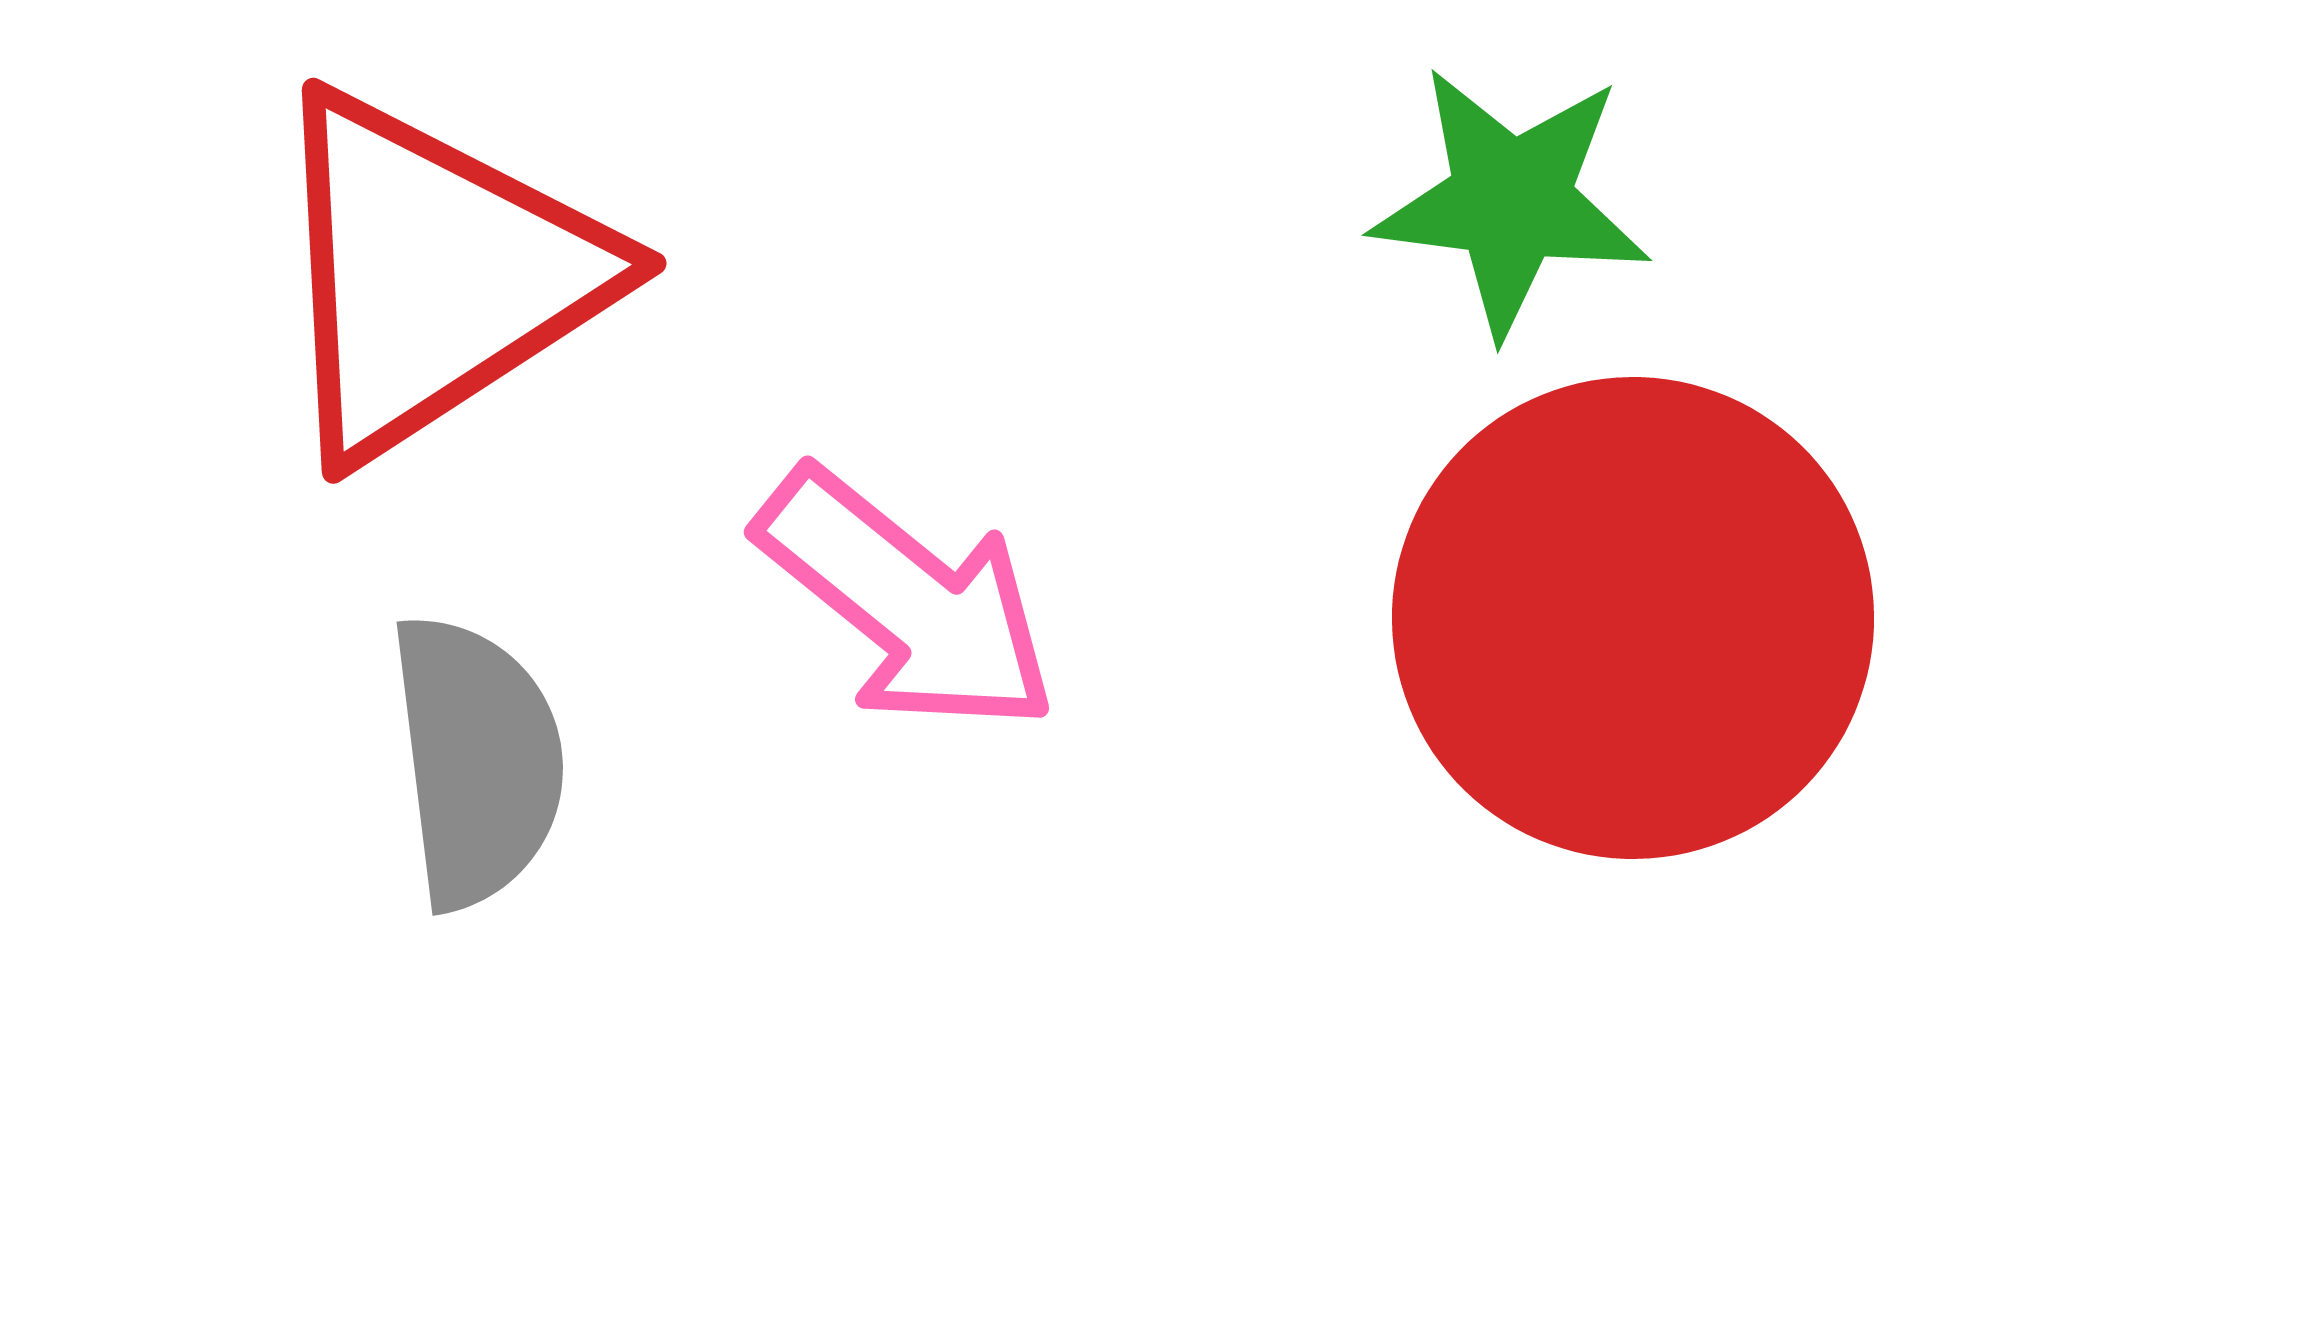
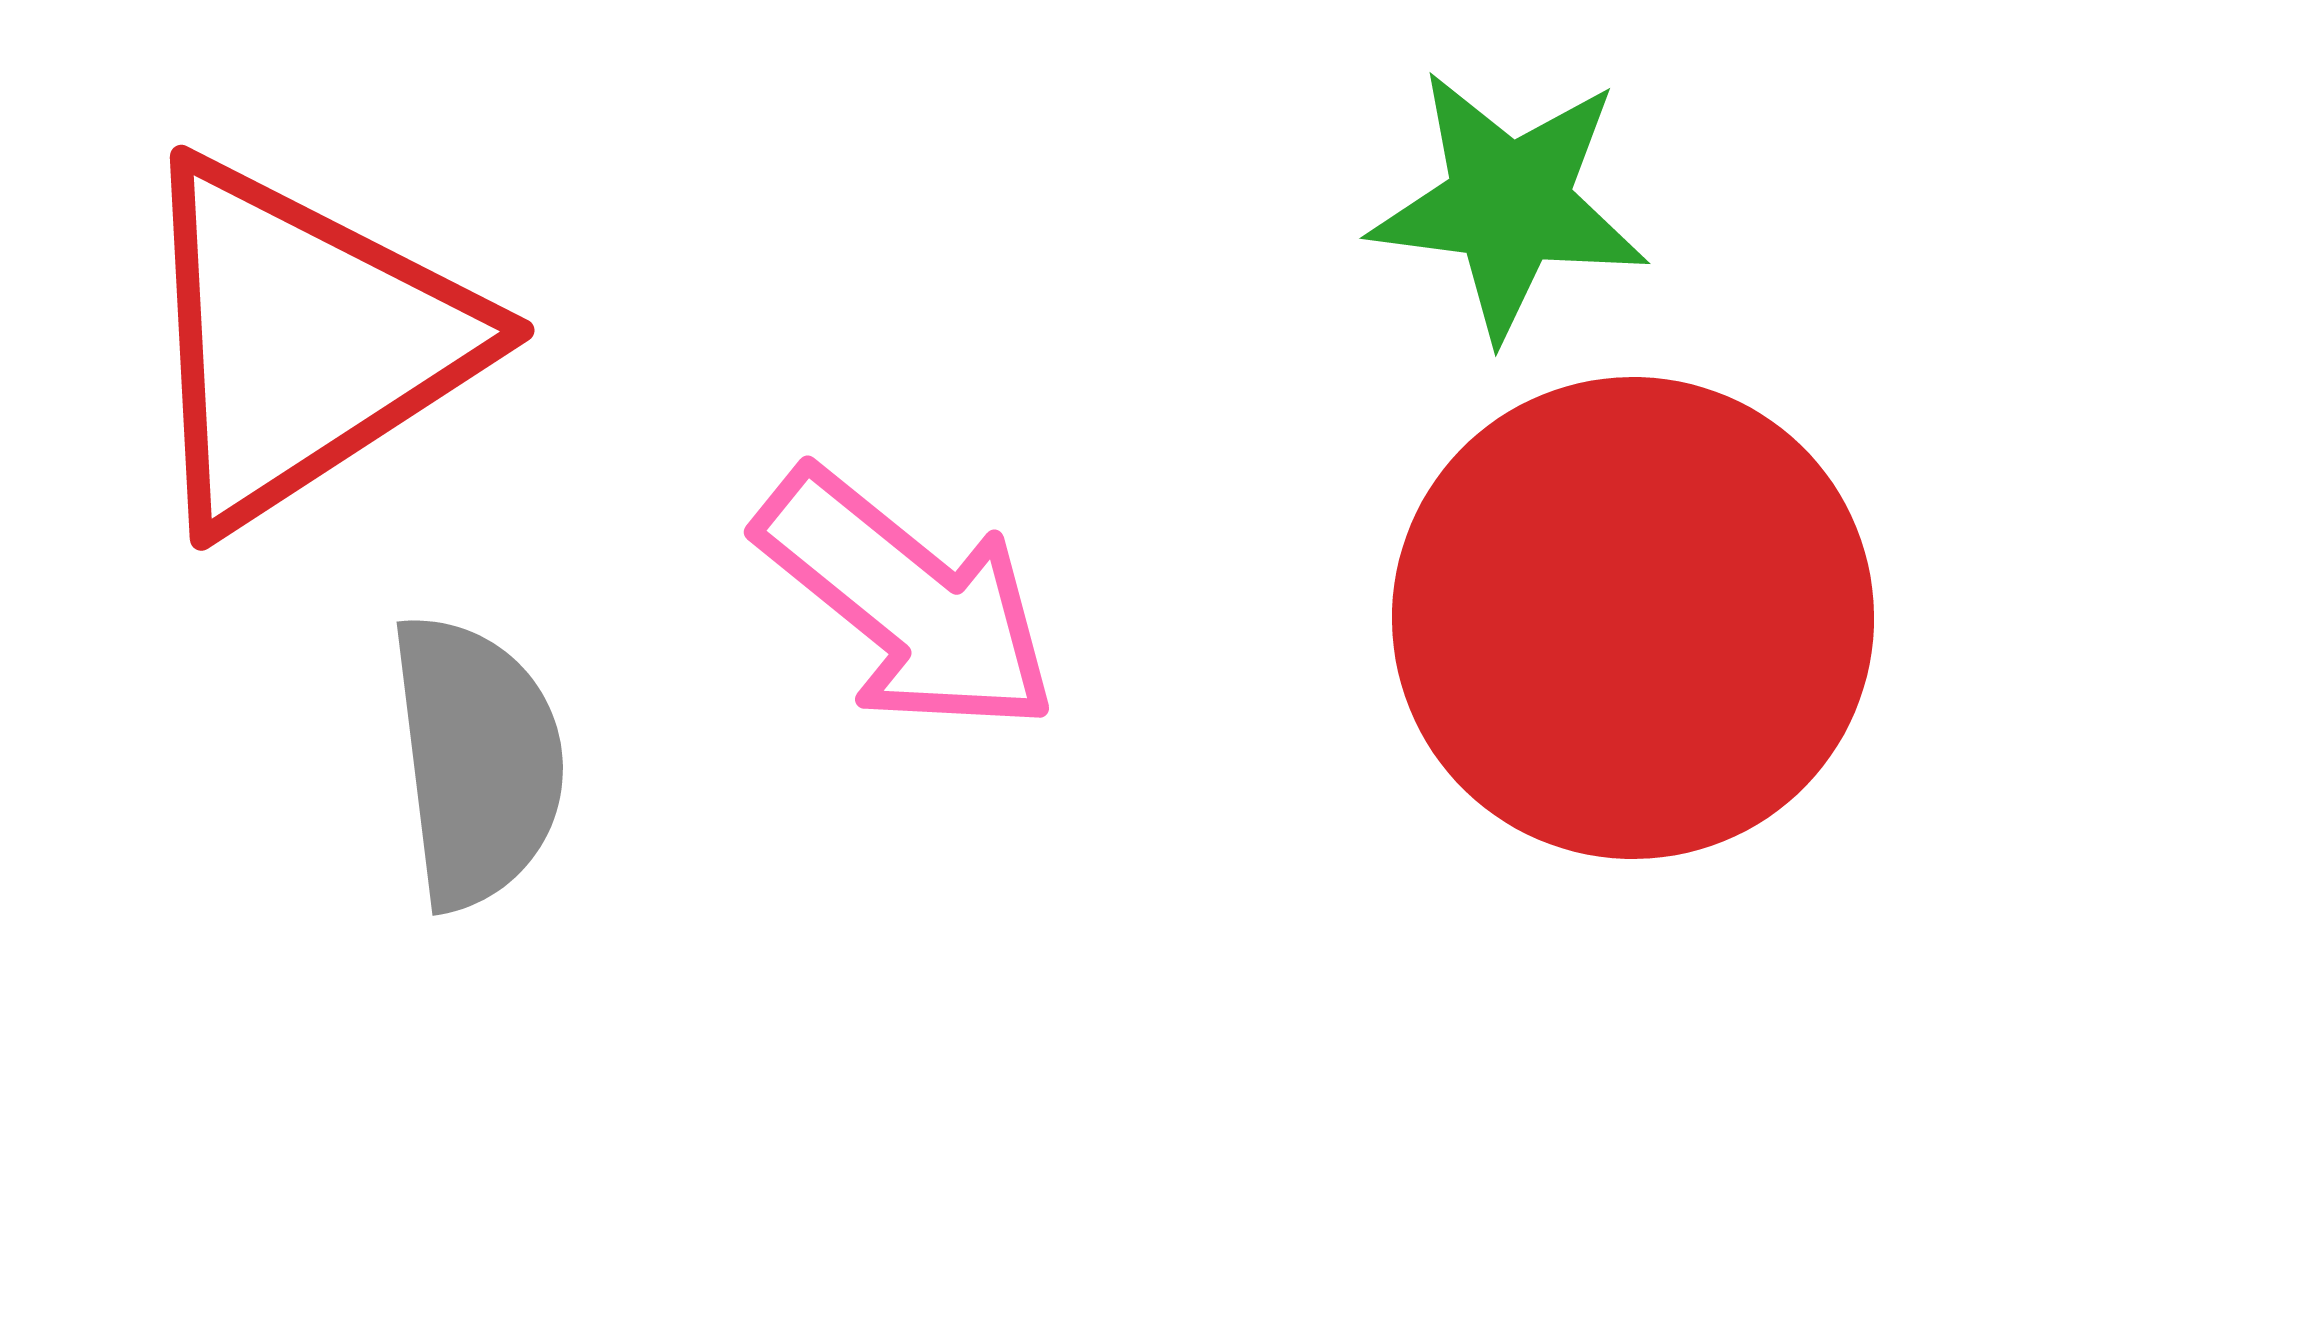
green star: moved 2 px left, 3 px down
red triangle: moved 132 px left, 67 px down
